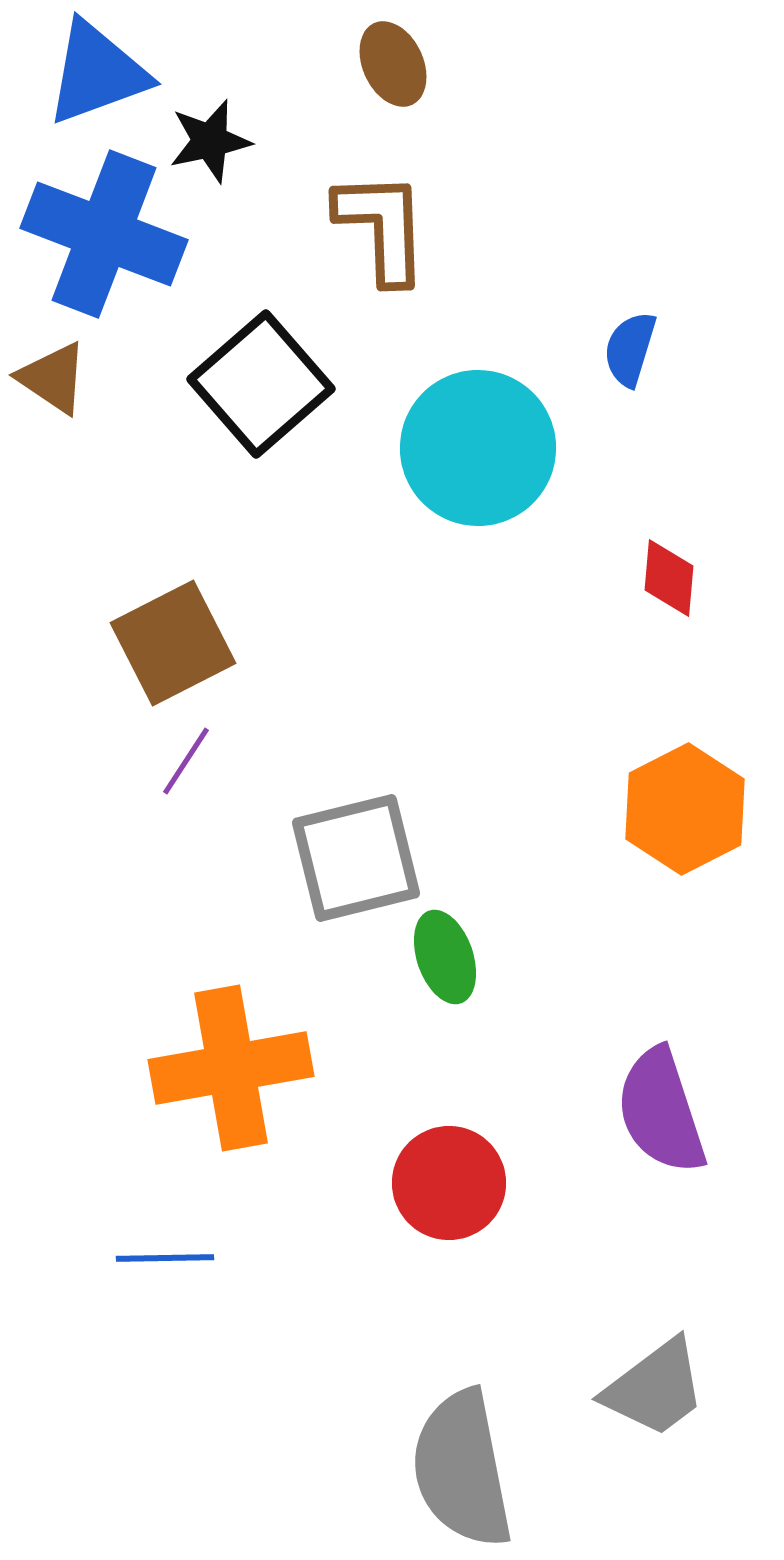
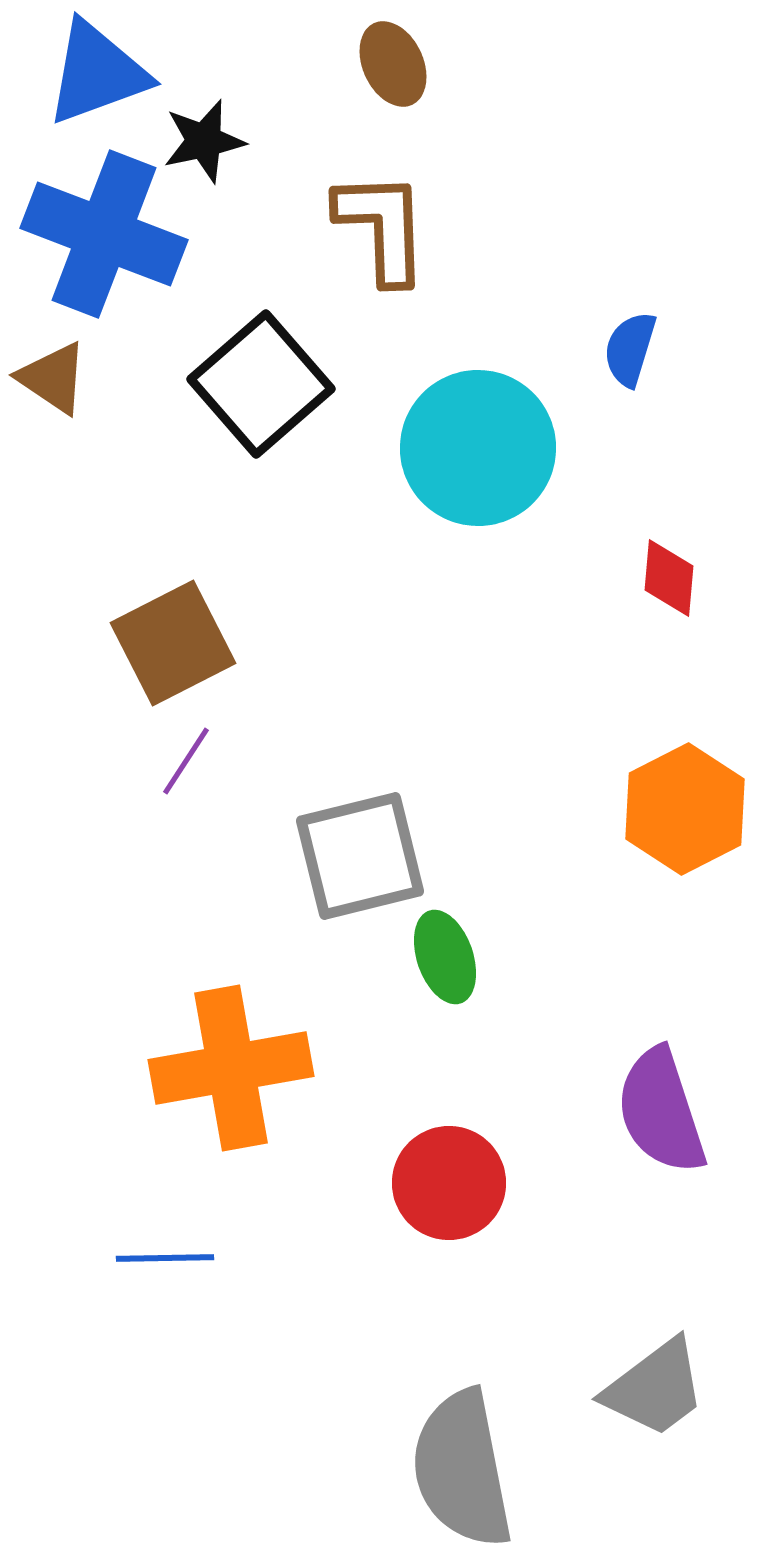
black star: moved 6 px left
gray square: moved 4 px right, 2 px up
